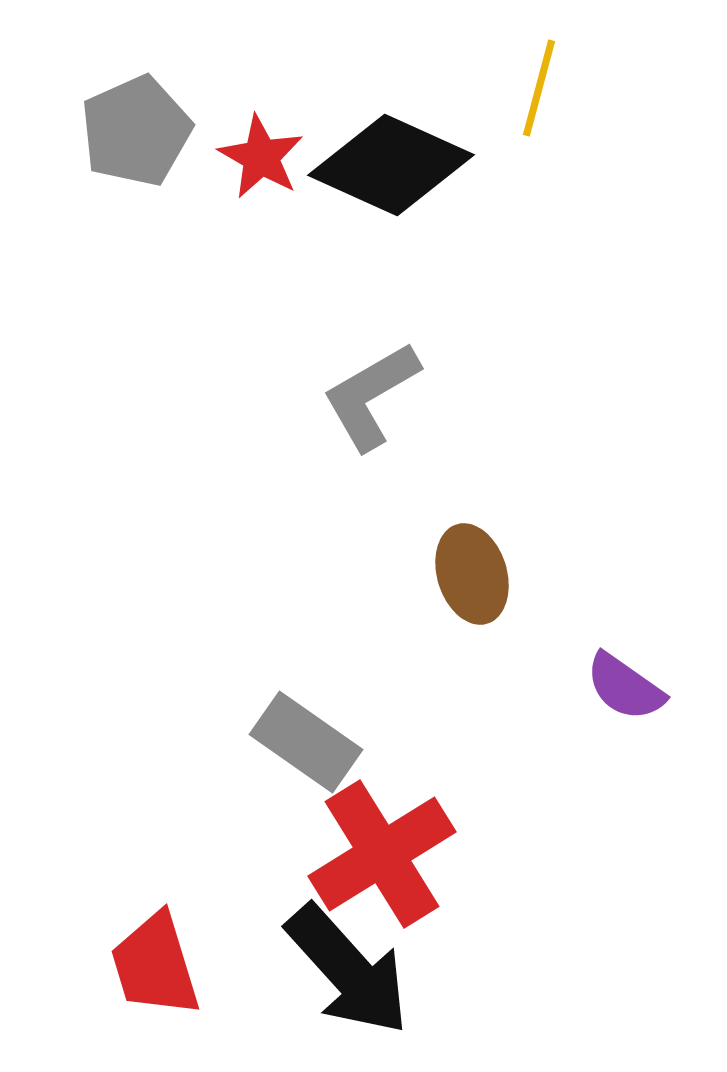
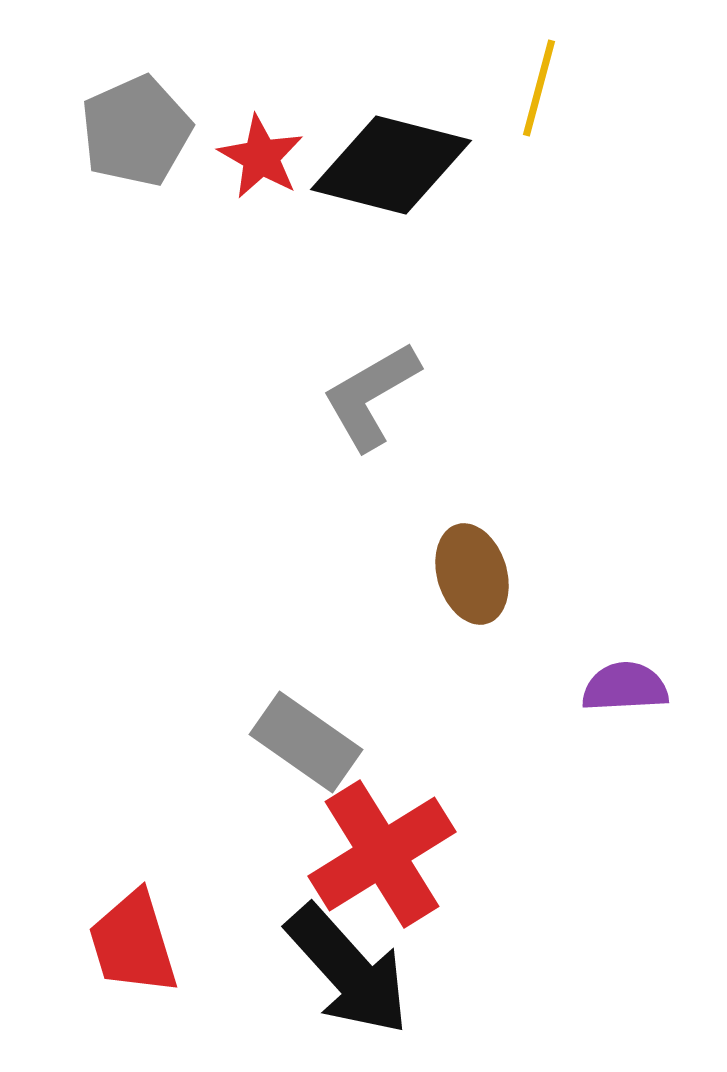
black diamond: rotated 10 degrees counterclockwise
purple semicircle: rotated 142 degrees clockwise
red trapezoid: moved 22 px left, 22 px up
